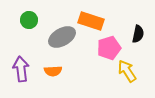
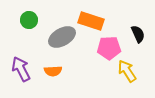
black semicircle: rotated 36 degrees counterclockwise
pink pentagon: rotated 15 degrees clockwise
purple arrow: rotated 20 degrees counterclockwise
